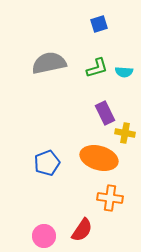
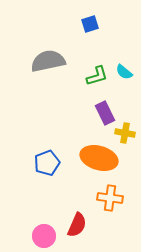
blue square: moved 9 px left
gray semicircle: moved 1 px left, 2 px up
green L-shape: moved 8 px down
cyan semicircle: rotated 36 degrees clockwise
red semicircle: moved 5 px left, 5 px up; rotated 10 degrees counterclockwise
